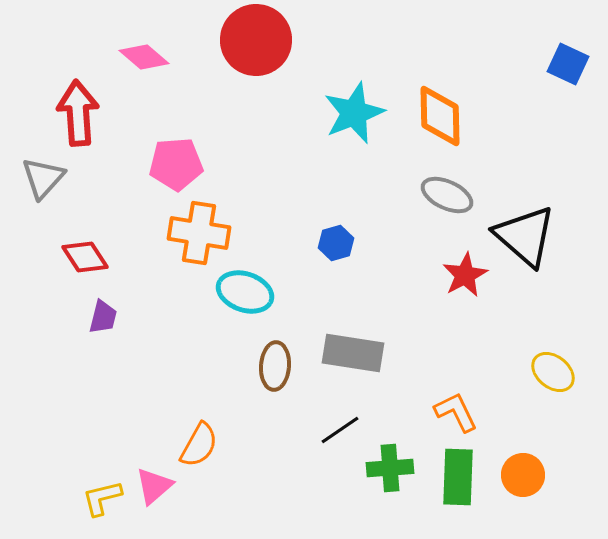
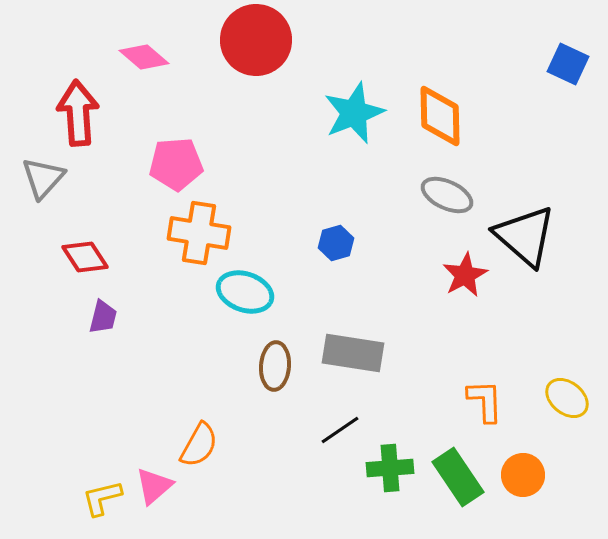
yellow ellipse: moved 14 px right, 26 px down
orange L-shape: moved 29 px right, 11 px up; rotated 24 degrees clockwise
green rectangle: rotated 36 degrees counterclockwise
